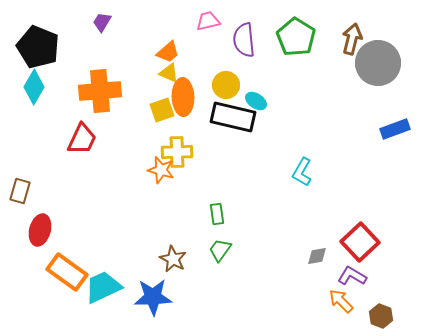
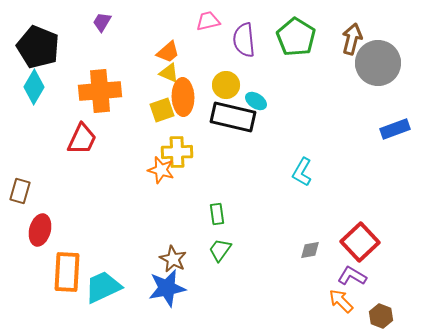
gray diamond: moved 7 px left, 6 px up
orange rectangle: rotated 57 degrees clockwise
blue star: moved 14 px right, 9 px up; rotated 9 degrees counterclockwise
